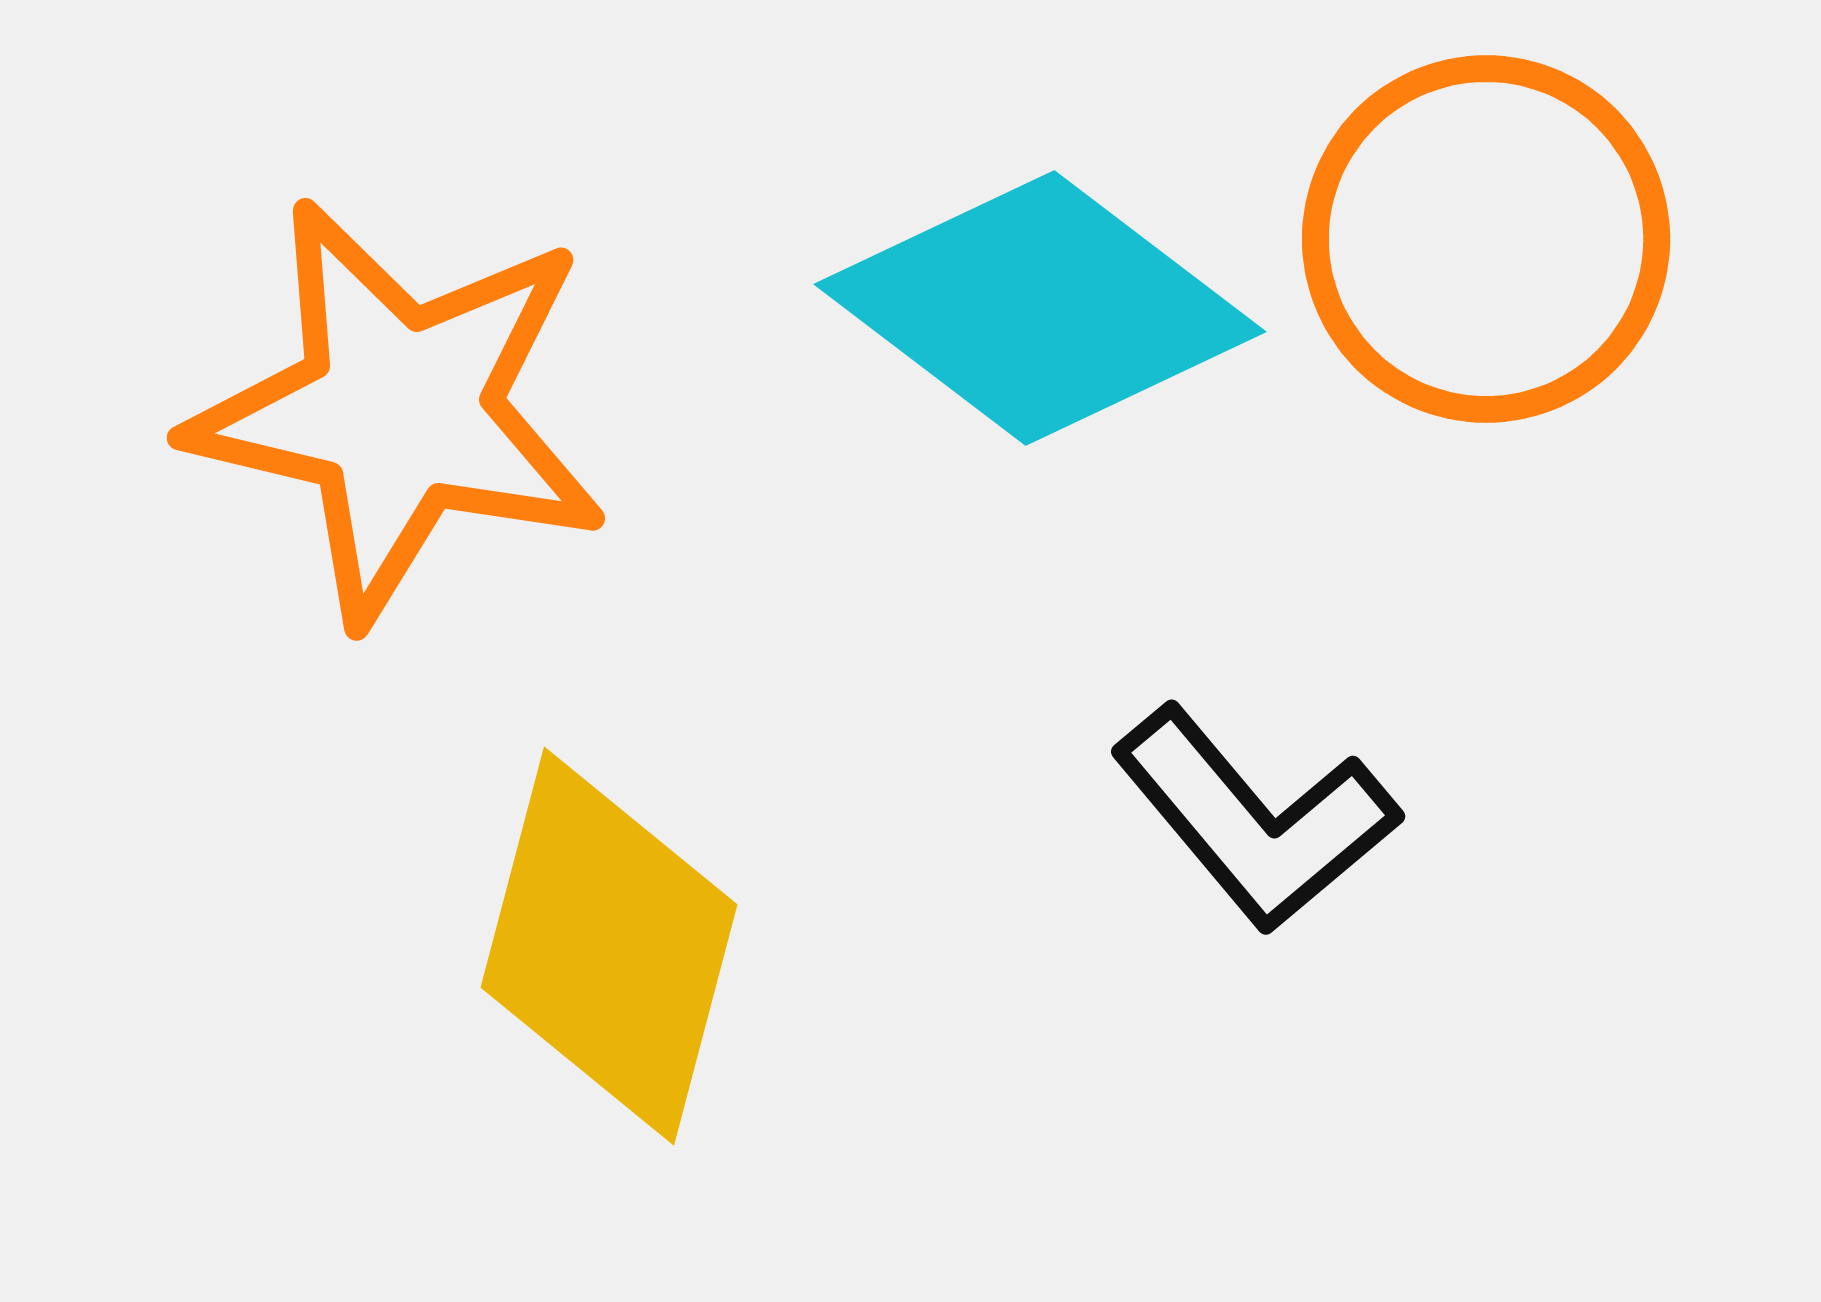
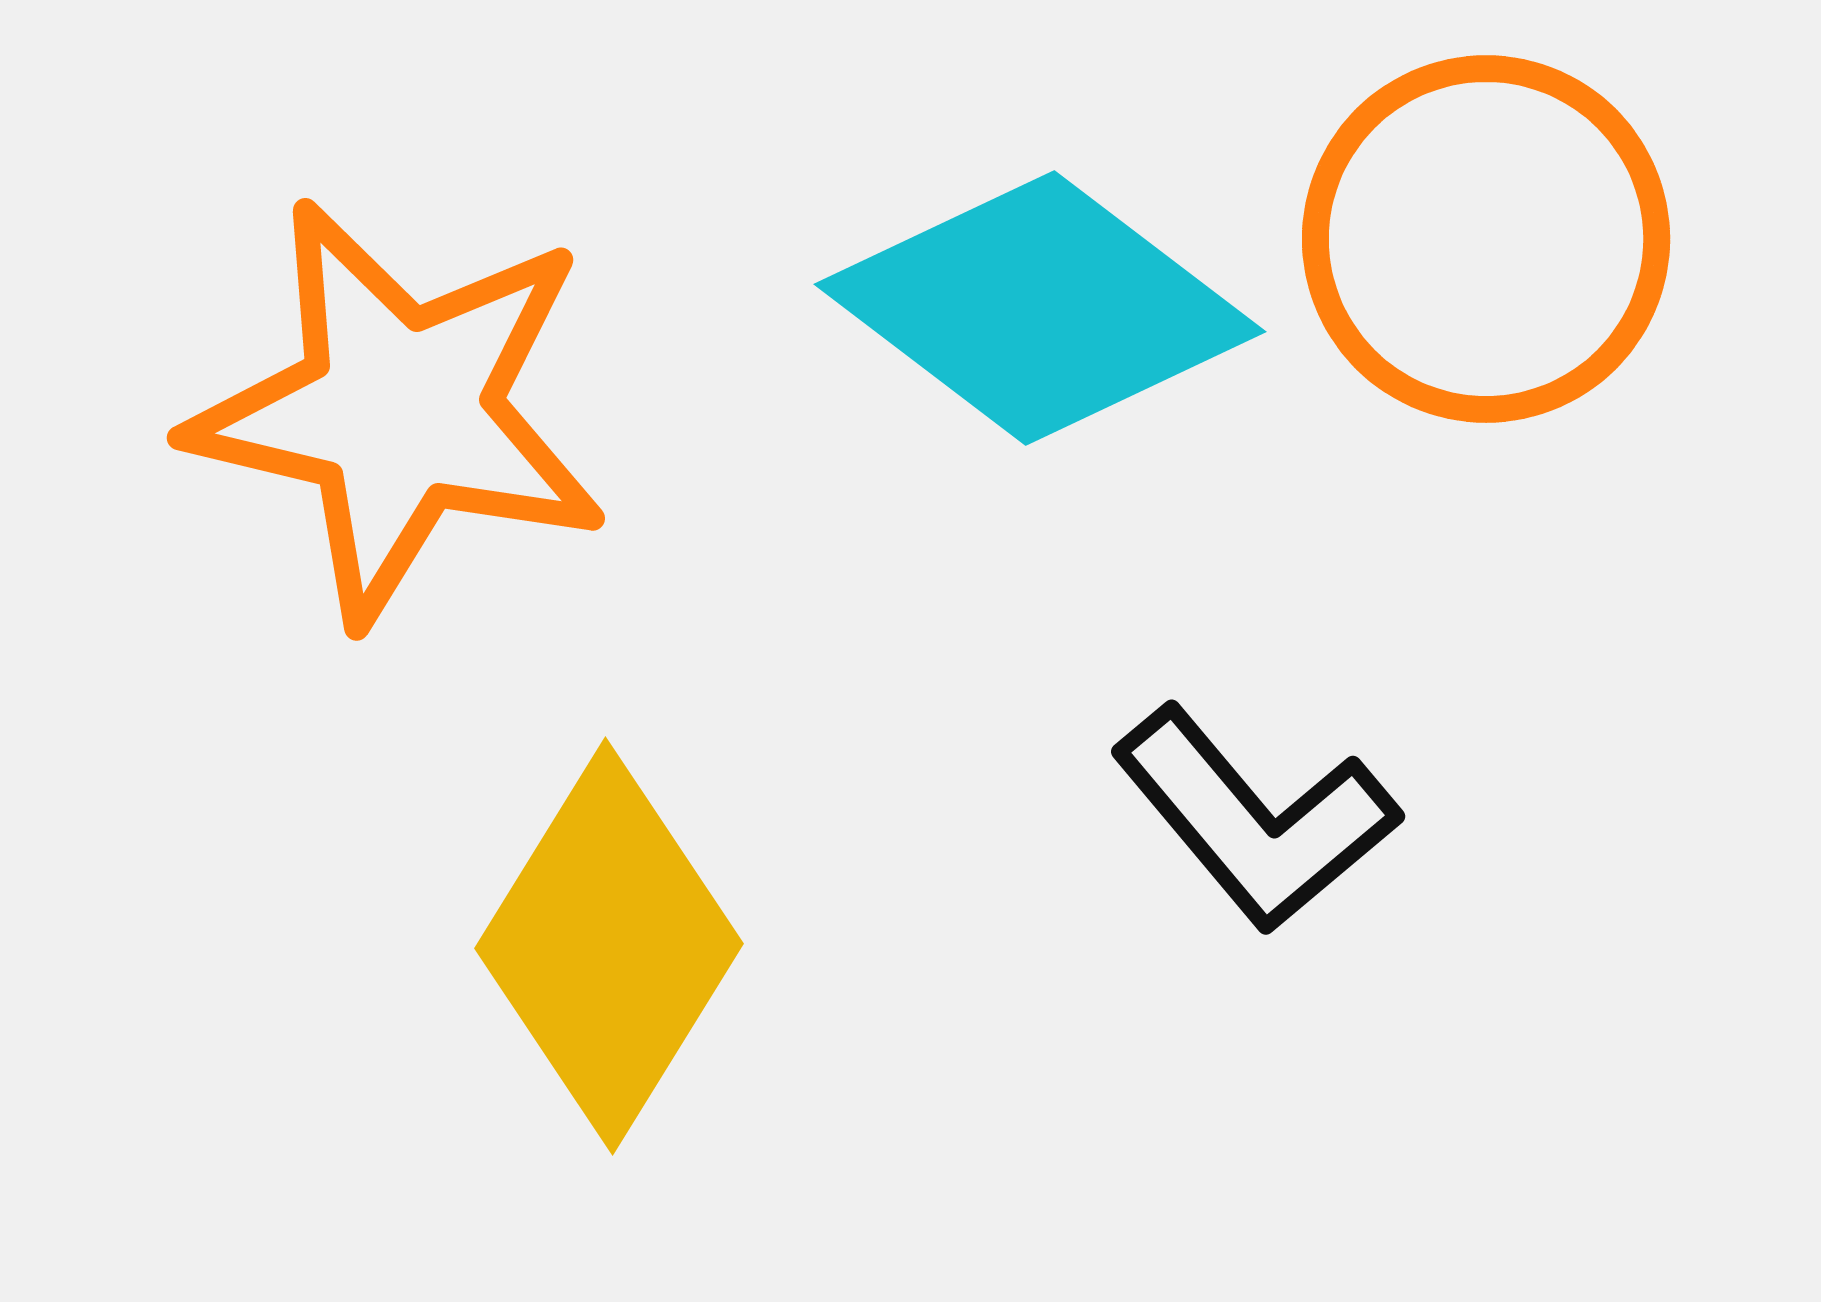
yellow diamond: rotated 17 degrees clockwise
